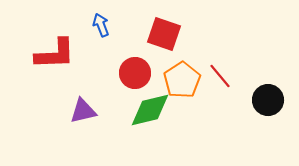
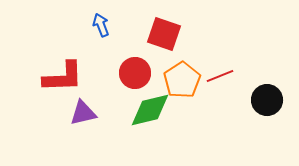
red L-shape: moved 8 px right, 23 px down
red line: rotated 72 degrees counterclockwise
black circle: moved 1 px left
purple triangle: moved 2 px down
